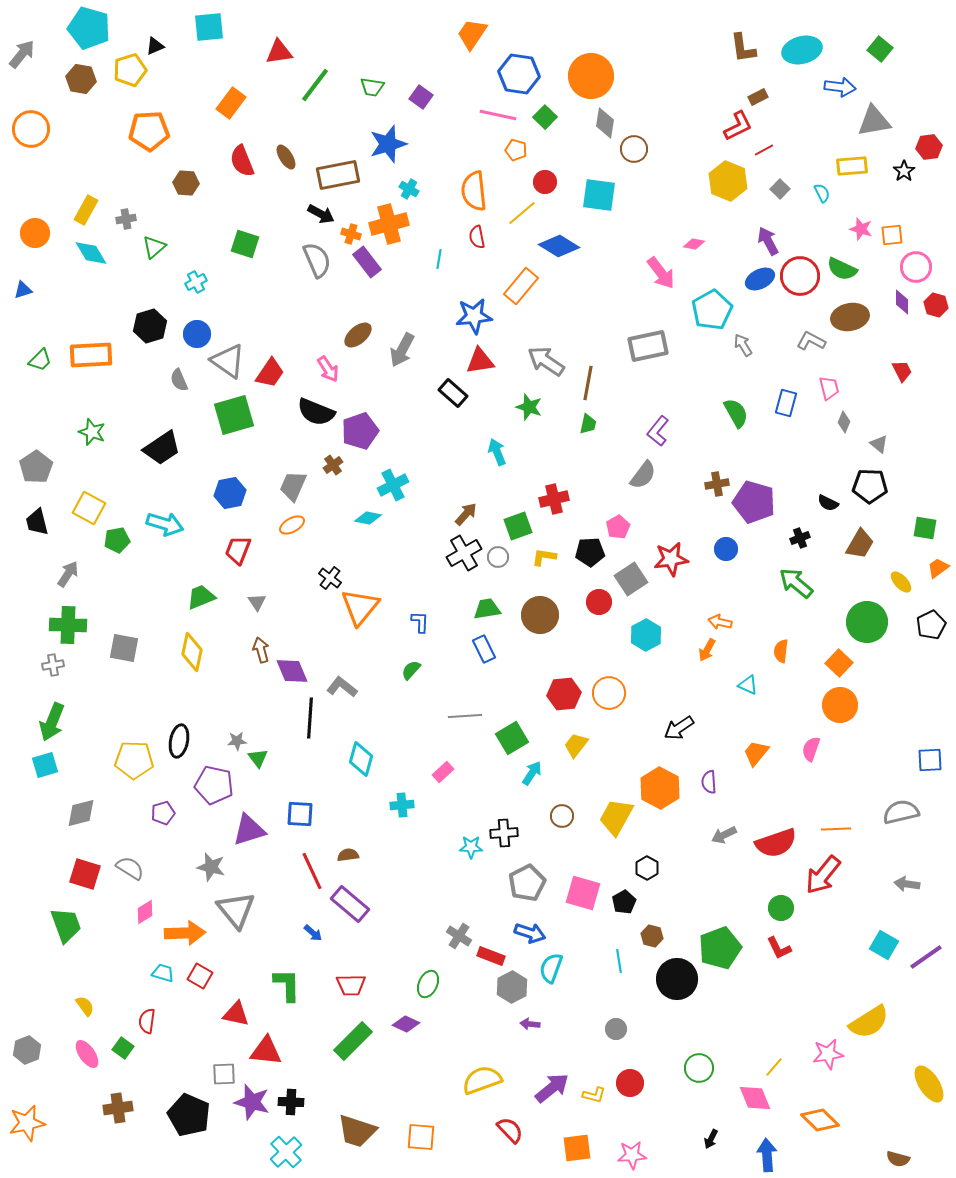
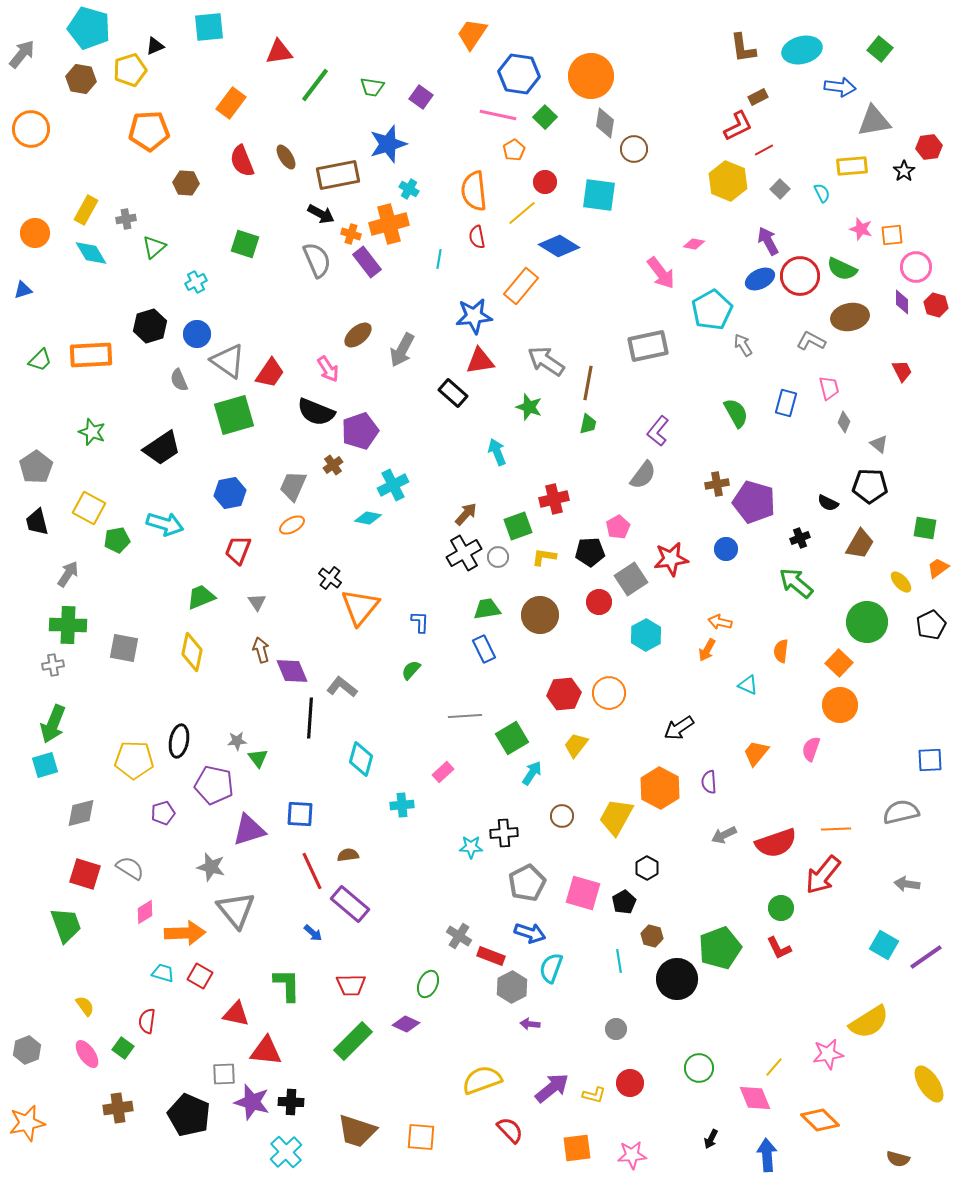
orange pentagon at (516, 150): moved 2 px left; rotated 25 degrees clockwise
green arrow at (52, 722): moved 1 px right, 2 px down
